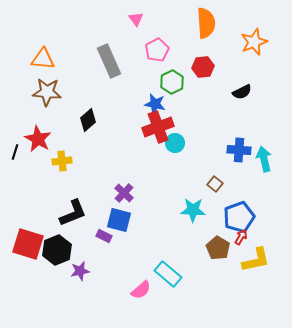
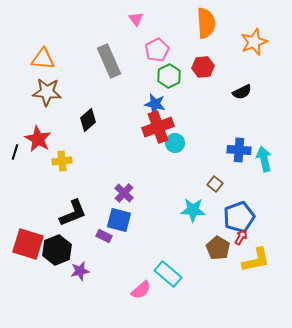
green hexagon: moved 3 px left, 6 px up
